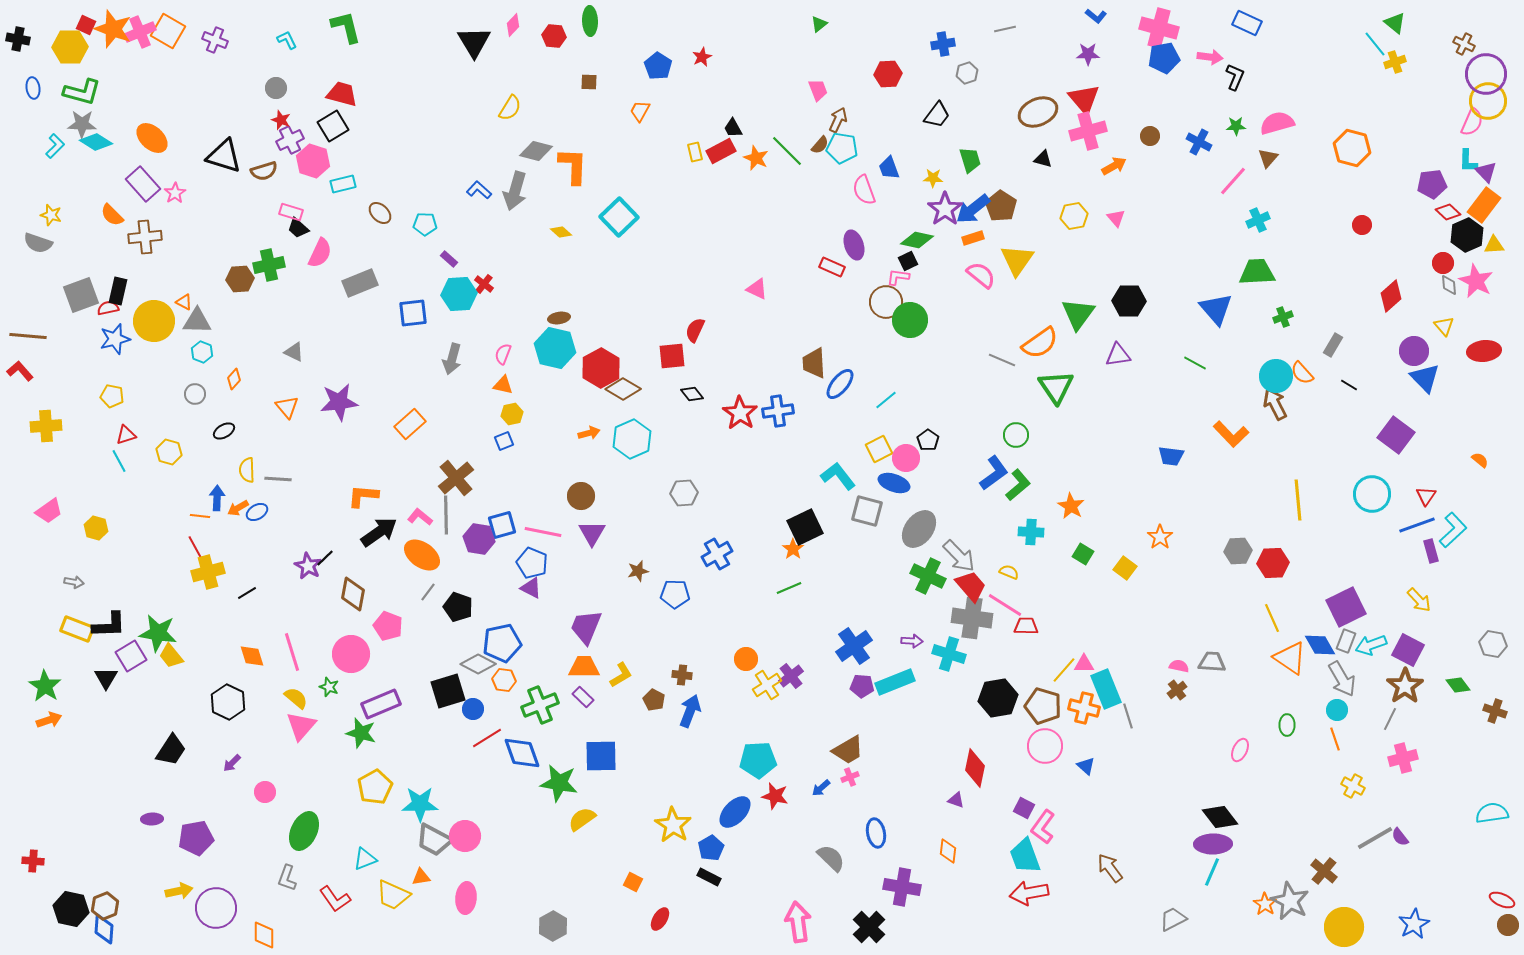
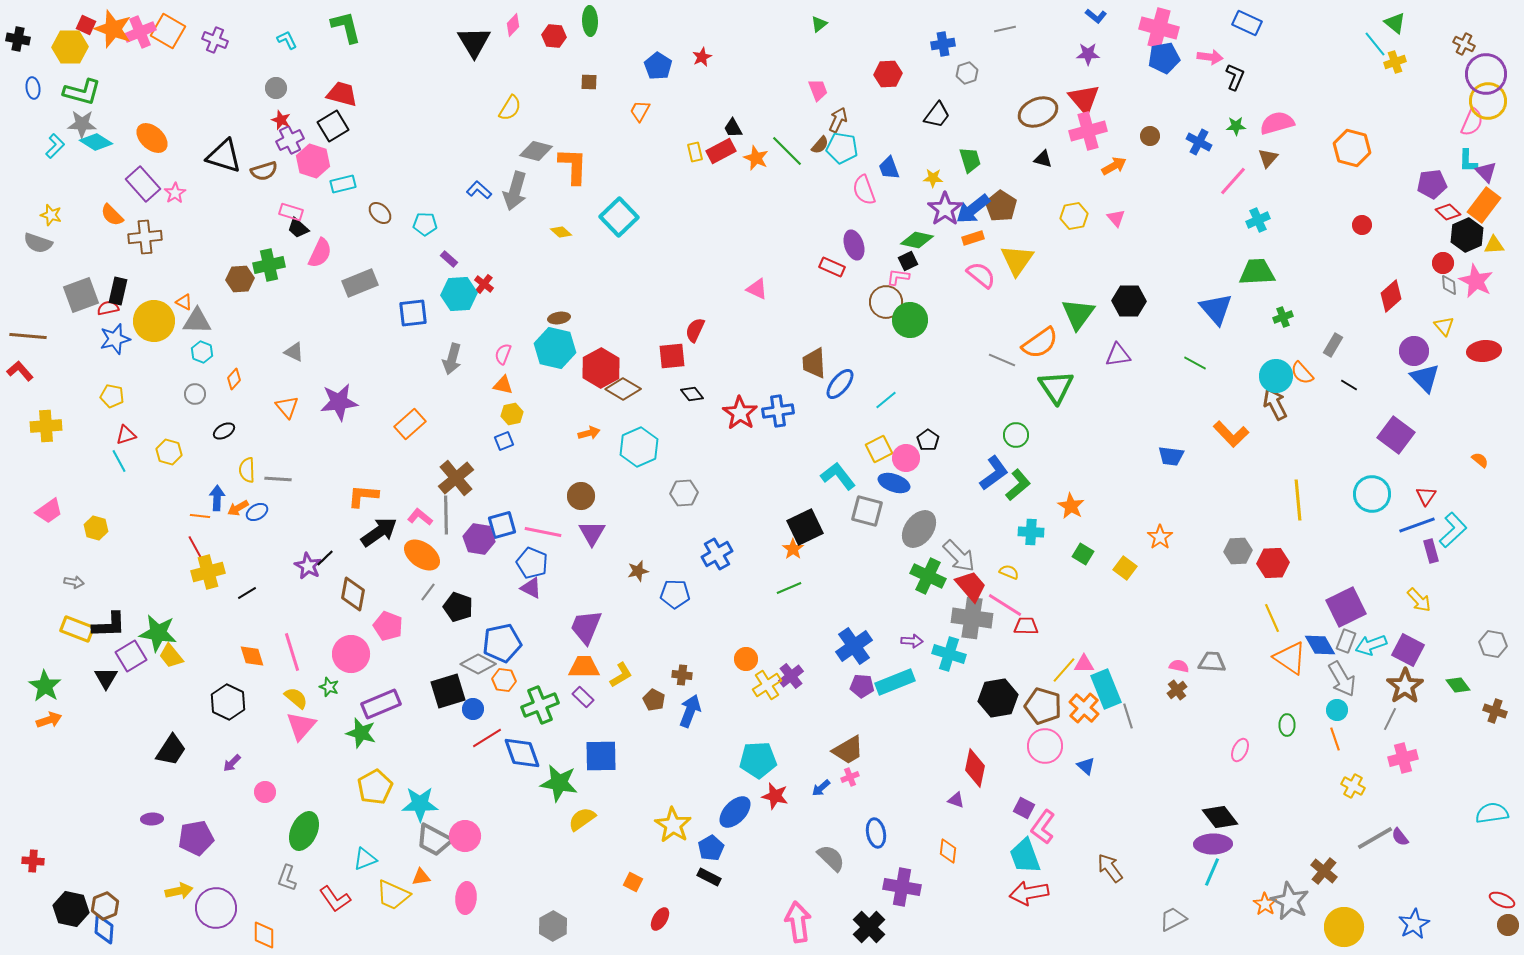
cyan hexagon at (632, 439): moved 7 px right, 8 px down
orange cross at (1084, 708): rotated 28 degrees clockwise
